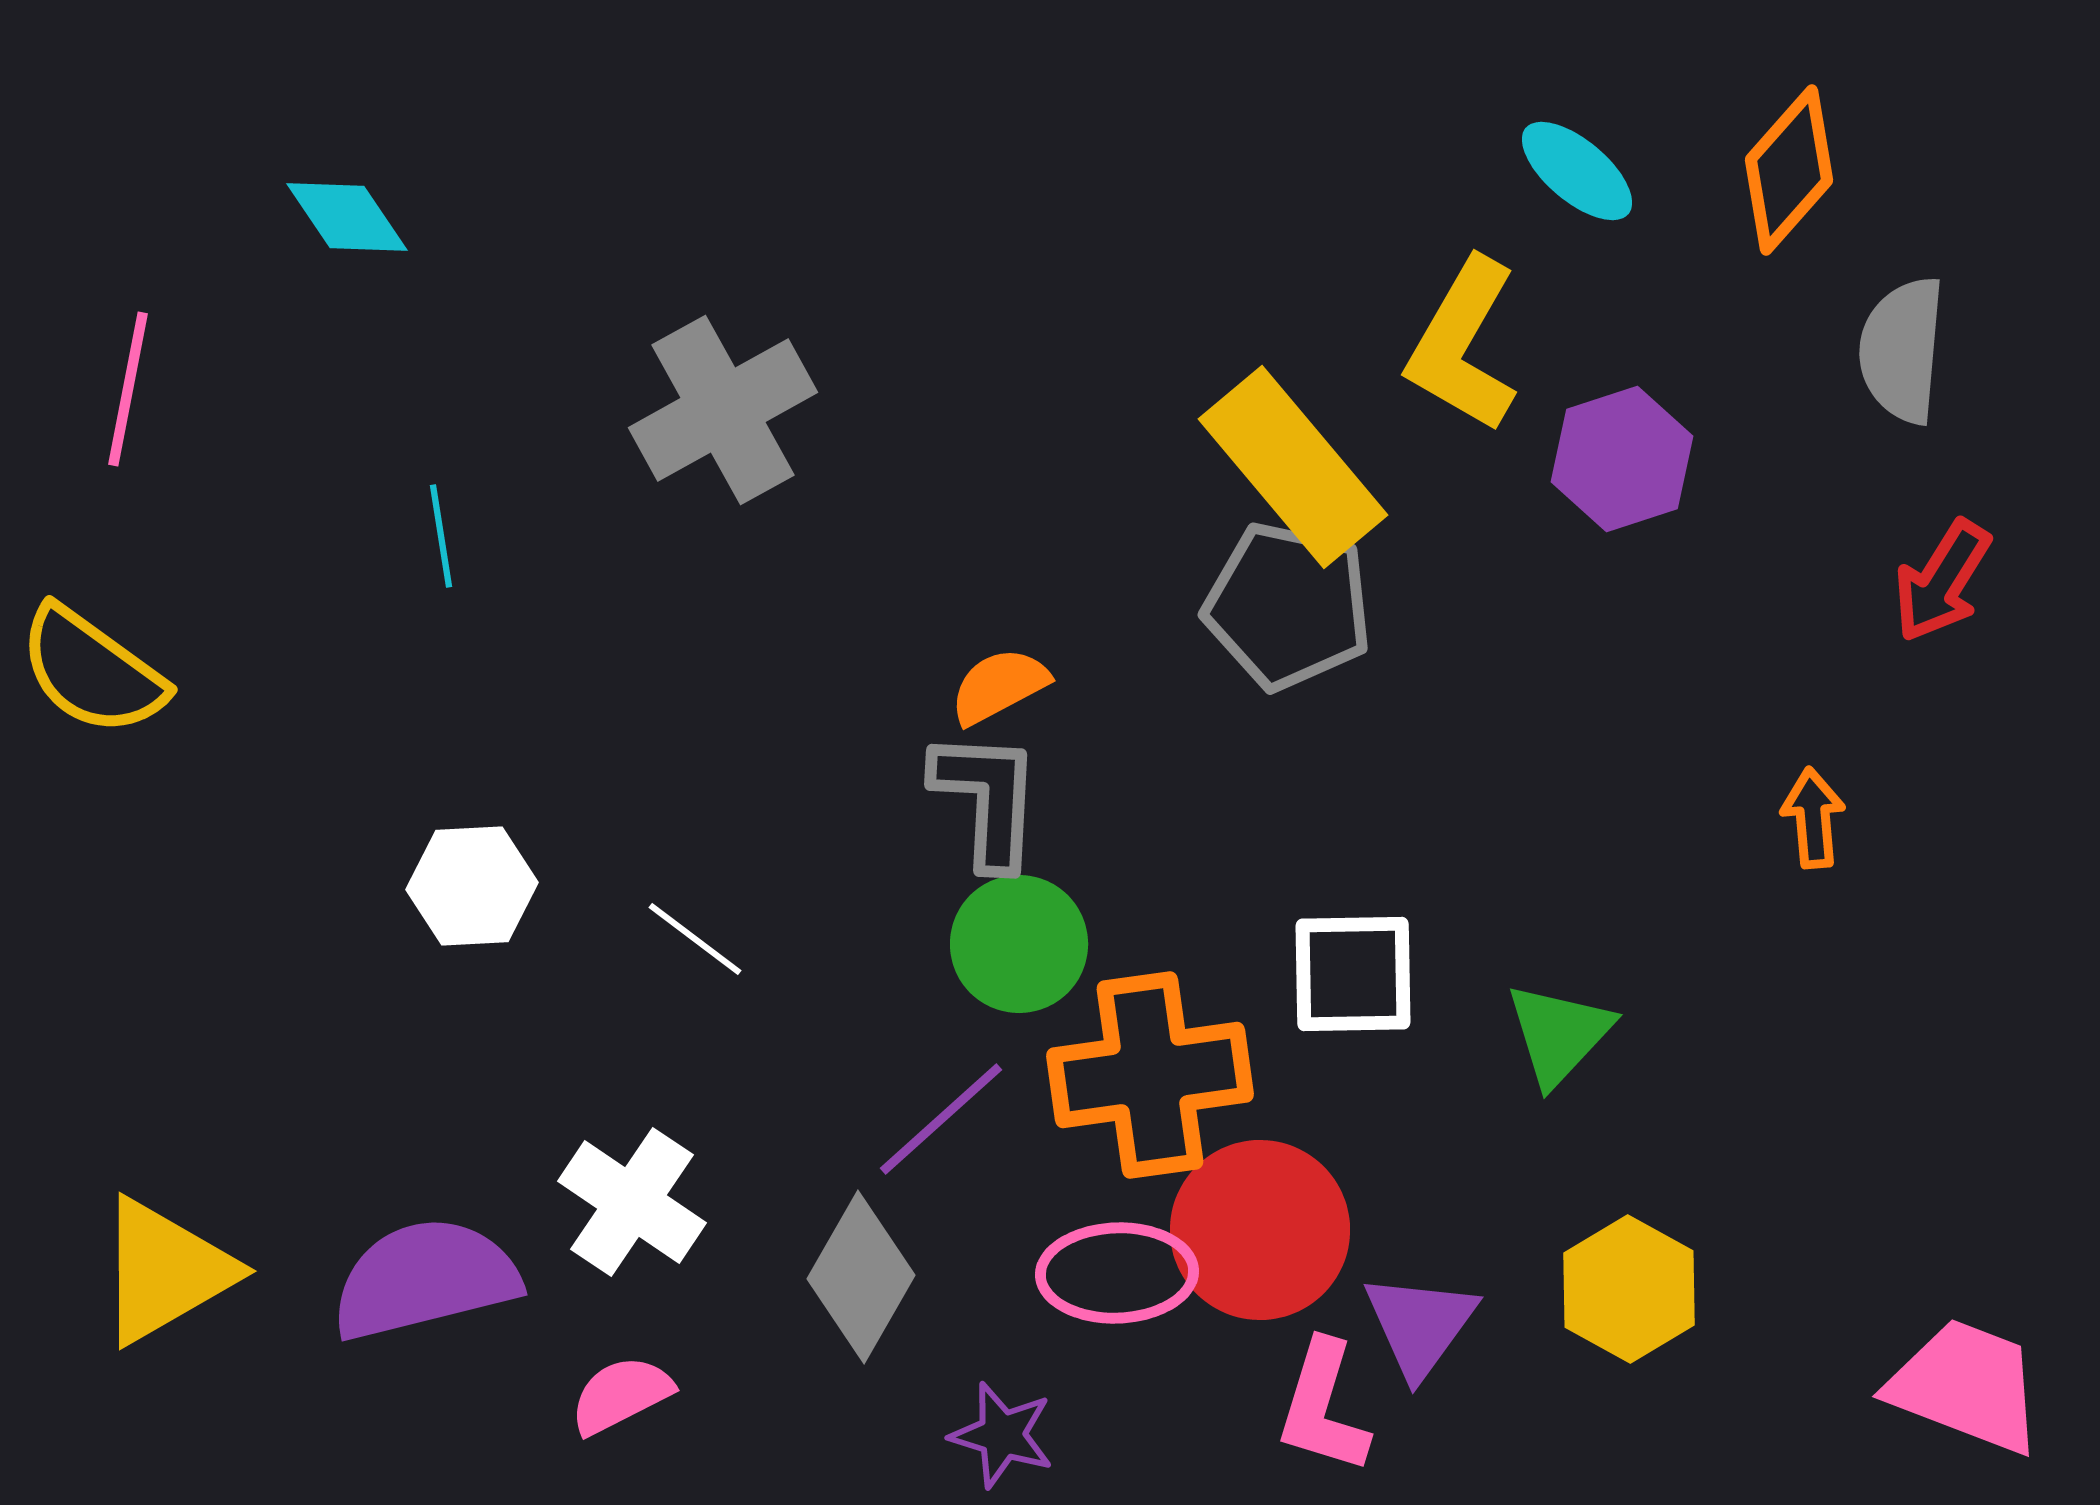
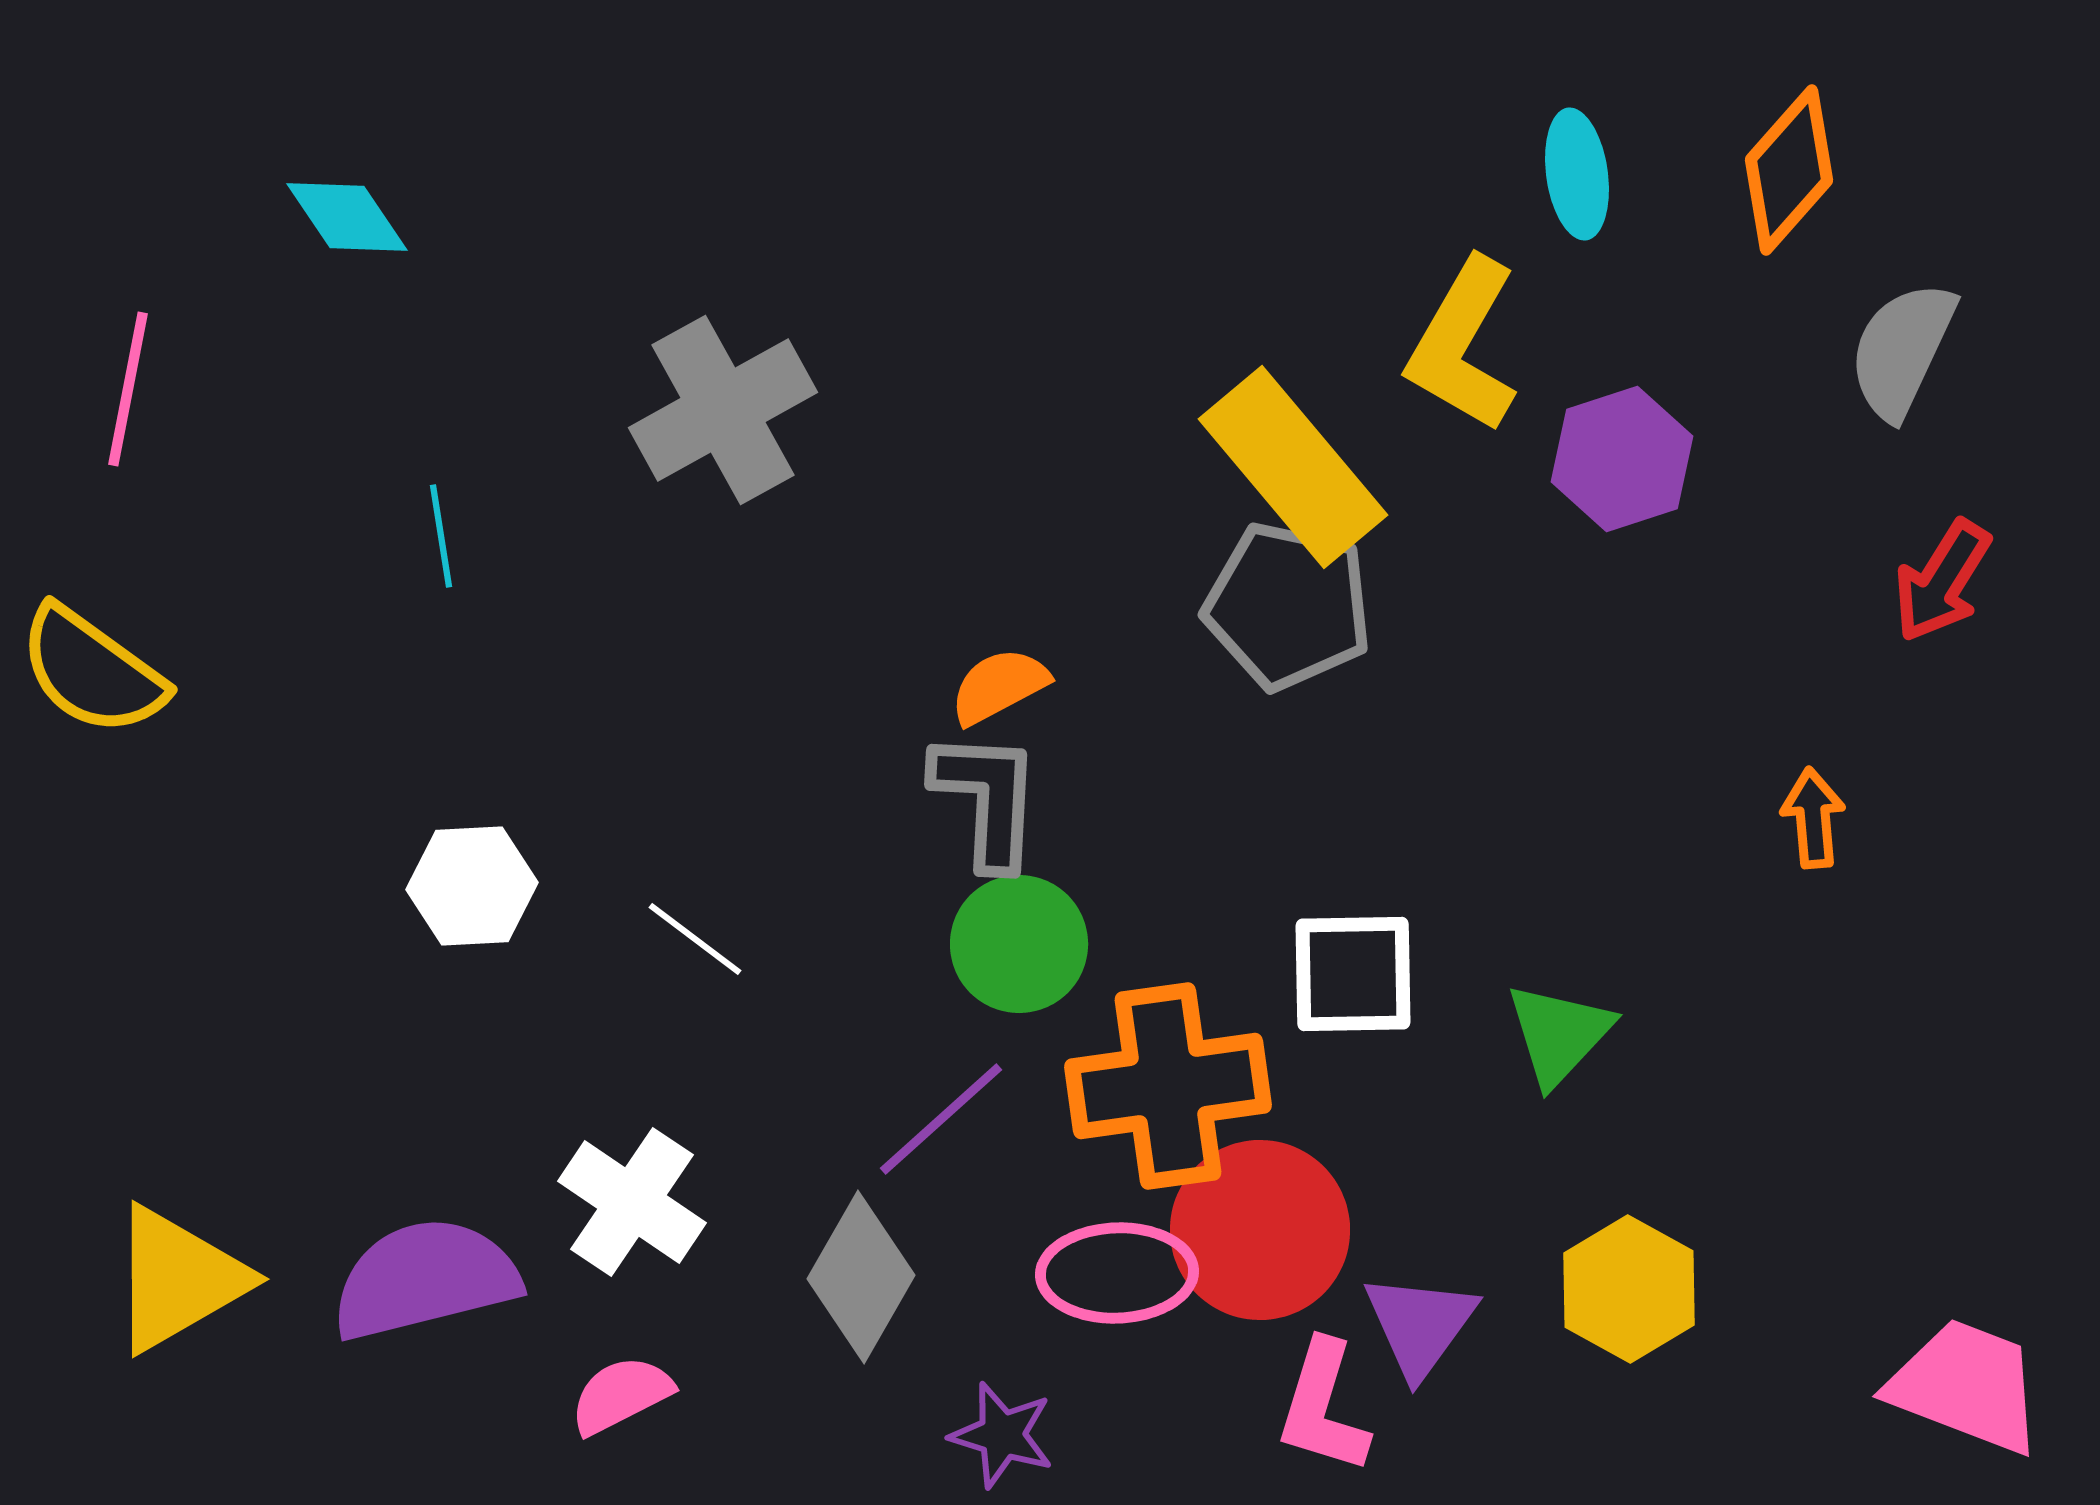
cyan ellipse: moved 3 px down; rotated 42 degrees clockwise
gray semicircle: rotated 20 degrees clockwise
orange cross: moved 18 px right, 11 px down
yellow triangle: moved 13 px right, 8 px down
